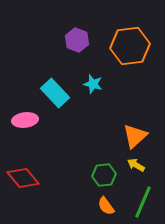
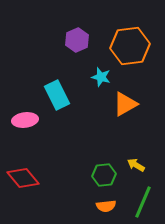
purple hexagon: rotated 15 degrees clockwise
cyan star: moved 8 px right, 7 px up
cyan rectangle: moved 2 px right, 2 px down; rotated 16 degrees clockwise
orange triangle: moved 10 px left, 32 px up; rotated 12 degrees clockwise
orange semicircle: rotated 60 degrees counterclockwise
